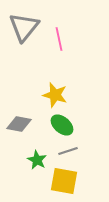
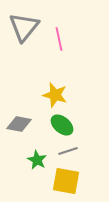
yellow square: moved 2 px right
